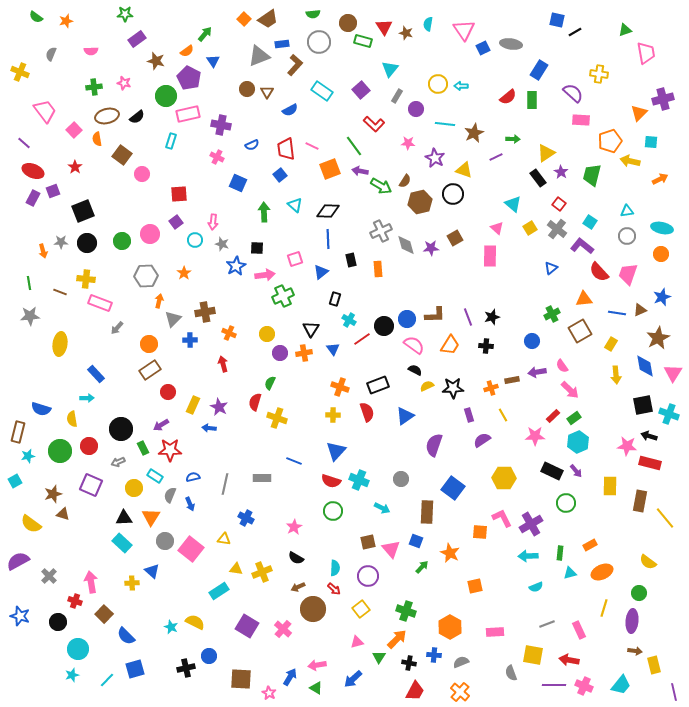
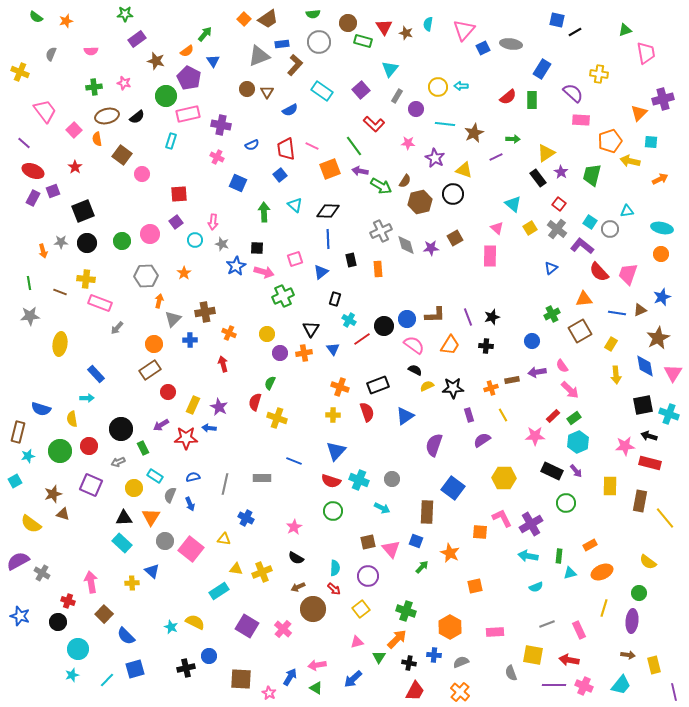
pink triangle at (464, 30): rotated 15 degrees clockwise
blue rectangle at (539, 70): moved 3 px right, 1 px up
yellow circle at (438, 84): moved 3 px down
gray circle at (627, 236): moved 17 px left, 7 px up
pink arrow at (265, 275): moved 1 px left, 3 px up; rotated 24 degrees clockwise
orange circle at (149, 344): moved 5 px right
pink star at (627, 446): moved 2 px left; rotated 12 degrees counterclockwise
red star at (170, 450): moved 16 px right, 12 px up
gray circle at (401, 479): moved 9 px left
green rectangle at (560, 553): moved 1 px left, 3 px down
cyan arrow at (528, 556): rotated 12 degrees clockwise
gray cross at (49, 576): moved 7 px left, 3 px up; rotated 14 degrees counterclockwise
red cross at (75, 601): moved 7 px left
brown arrow at (635, 651): moved 7 px left, 4 px down
